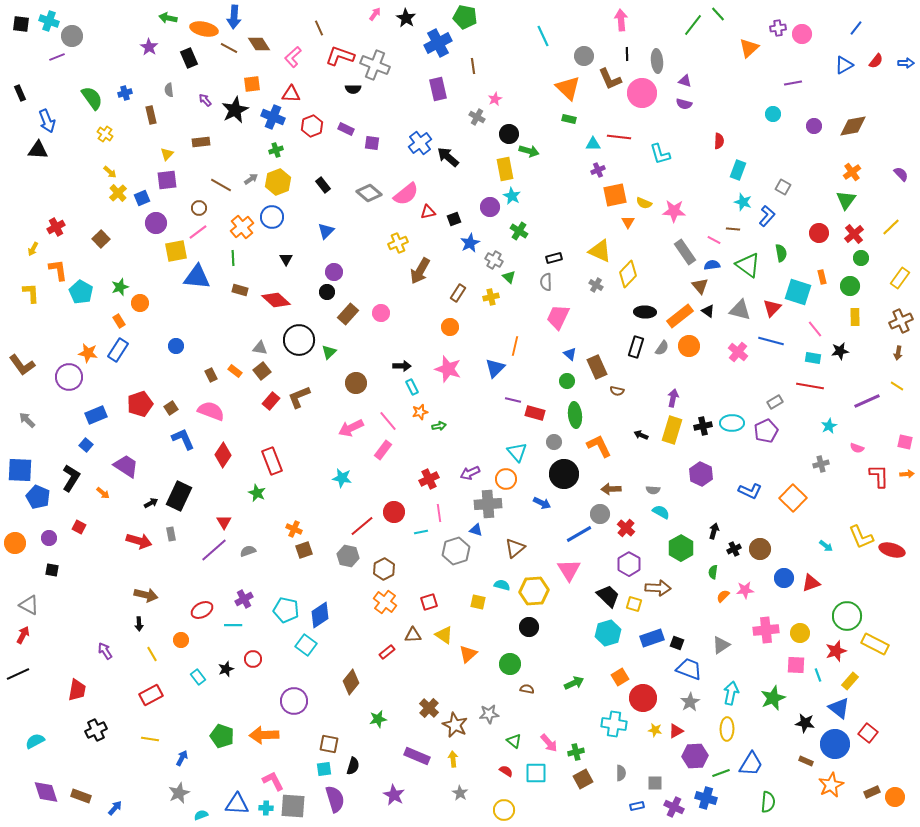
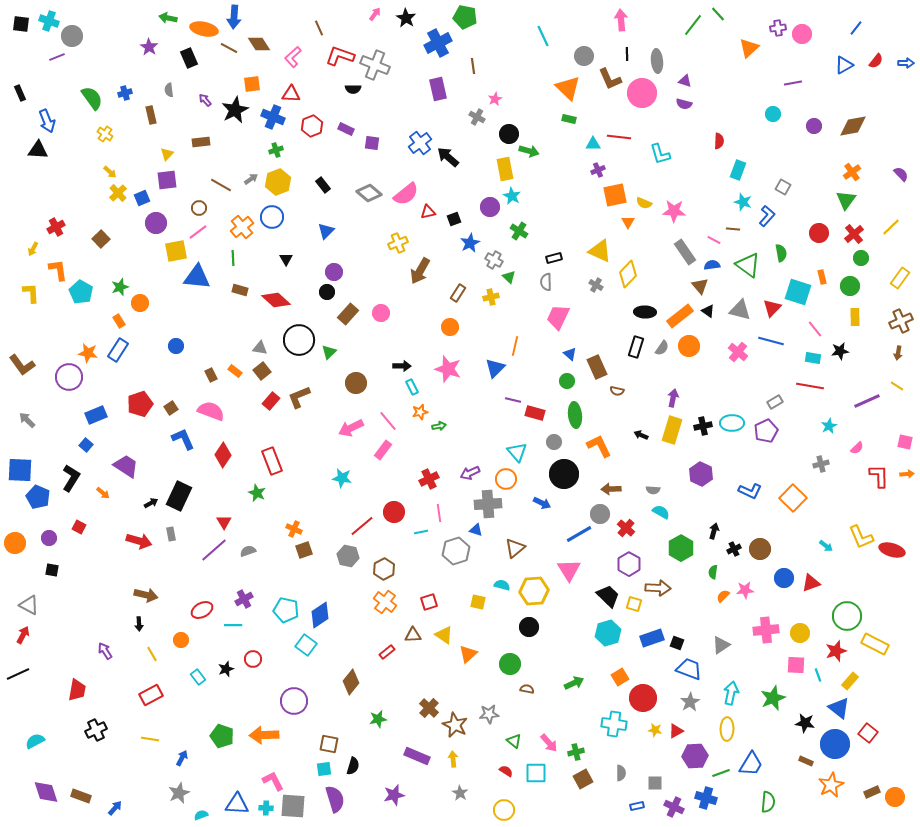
pink semicircle at (857, 448): rotated 64 degrees counterclockwise
purple star at (394, 795): rotated 30 degrees clockwise
